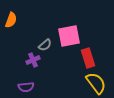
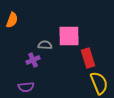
orange semicircle: moved 1 px right
pink square: rotated 10 degrees clockwise
gray semicircle: rotated 136 degrees counterclockwise
yellow semicircle: moved 3 px right; rotated 15 degrees clockwise
